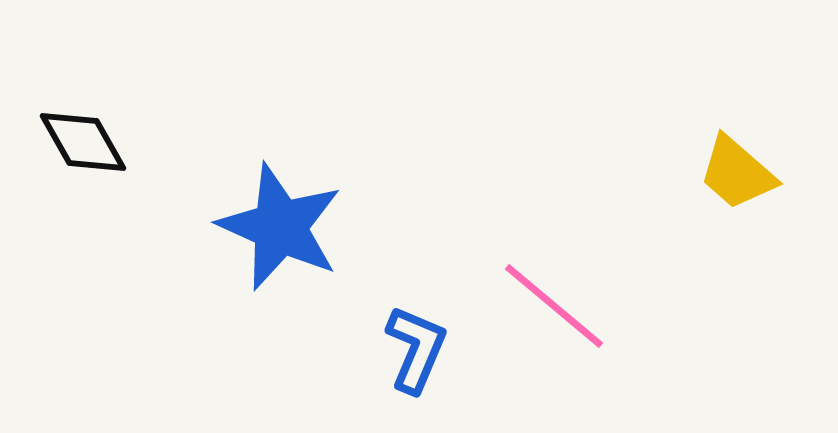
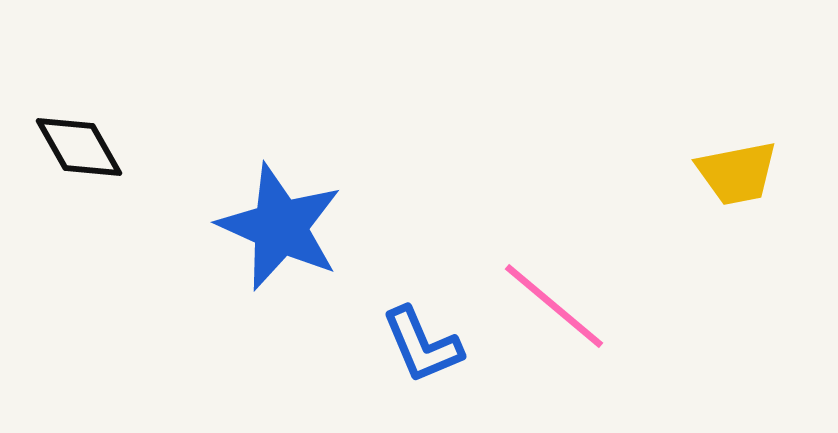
black diamond: moved 4 px left, 5 px down
yellow trapezoid: rotated 52 degrees counterclockwise
blue L-shape: moved 6 px right, 4 px up; rotated 134 degrees clockwise
